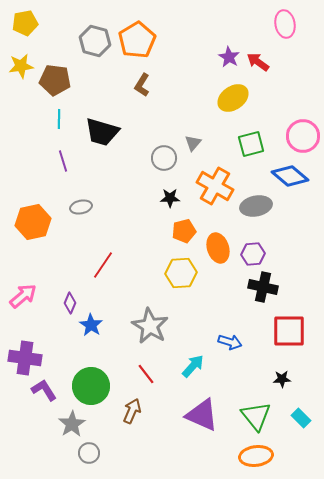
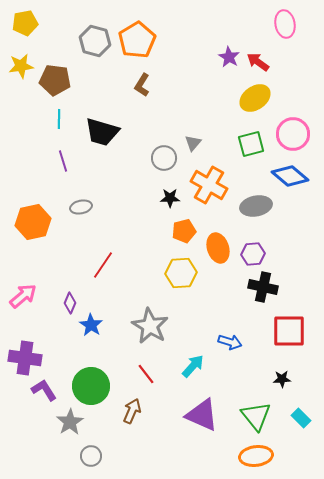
yellow ellipse at (233, 98): moved 22 px right
pink circle at (303, 136): moved 10 px left, 2 px up
orange cross at (215, 186): moved 6 px left, 1 px up
gray star at (72, 424): moved 2 px left, 2 px up
gray circle at (89, 453): moved 2 px right, 3 px down
